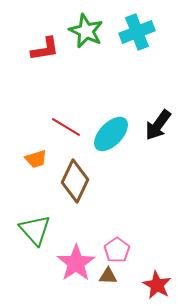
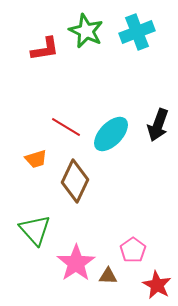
black arrow: rotated 16 degrees counterclockwise
pink pentagon: moved 16 px right
